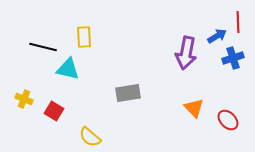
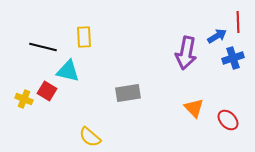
cyan triangle: moved 2 px down
red square: moved 7 px left, 20 px up
